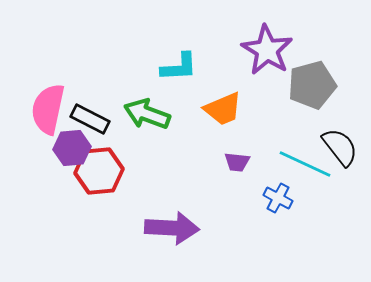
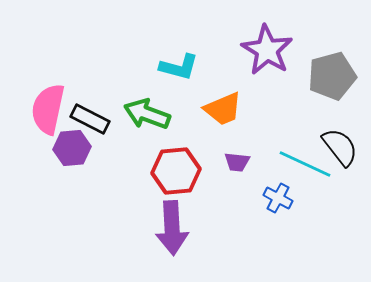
cyan L-shape: rotated 18 degrees clockwise
gray pentagon: moved 20 px right, 9 px up
red hexagon: moved 77 px right
purple arrow: rotated 84 degrees clockwise
